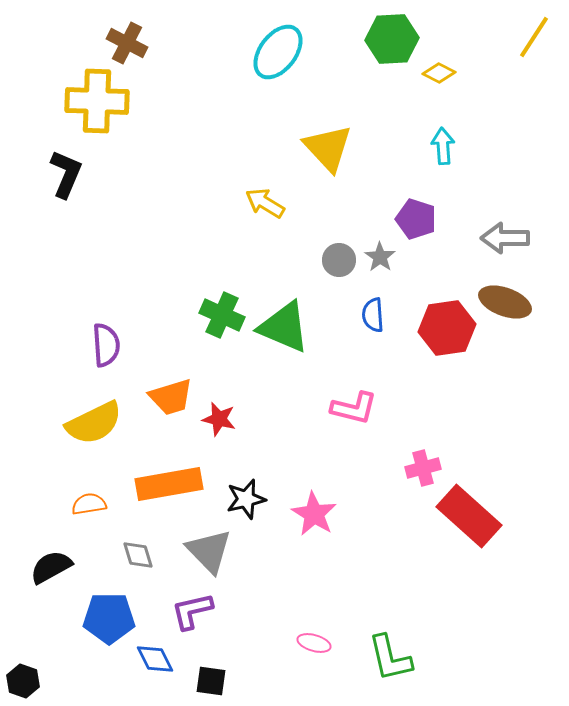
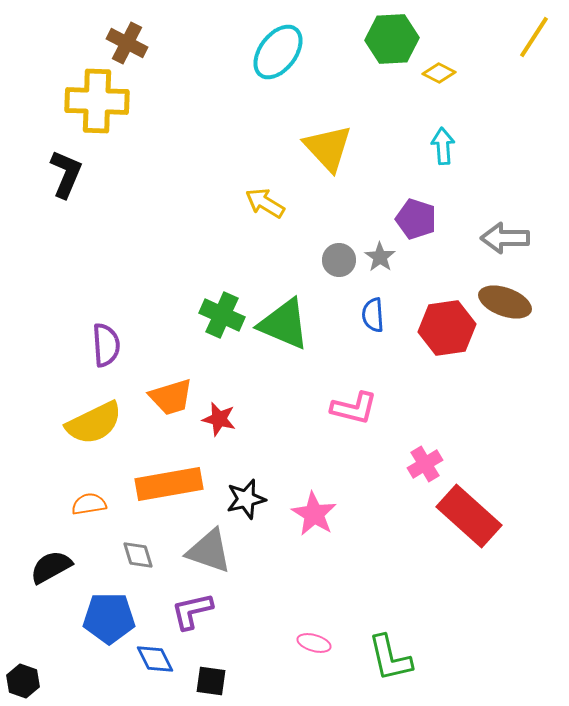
green triangle: moved 3 px up
pink cross: moved 2 px right, 4 px up; rotated 16 degrees counterclockwise
gray triangle: rotated 27 degrees counterclockwise
